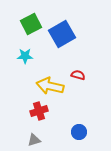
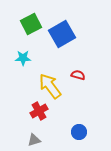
cyan star: moved 2 px left, 2 px down
yellow arrow: rotated 40 degrees clockwise
red cross: rotated 12 degrees counterclockwise
